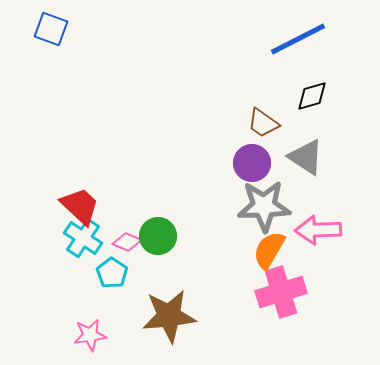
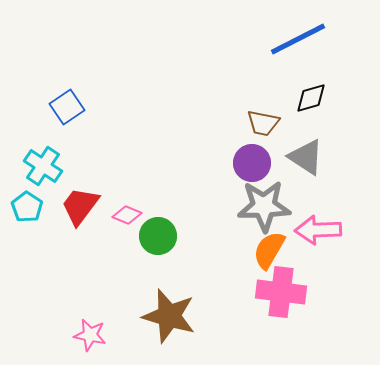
blue square: moved 16 px right, 78 px down; rotated 36 degrees clockwise
black diamond: moved 1 px left, 2 px down
brown trapezoid: rotated 24 degrees counterclockwise
red trapezoid: rotated 96 degrees counterclockwise
cyan cross: moved 40 px left, 72 px up
pink diamond: moved 27 px up
cyan pentagon: moved 85 px left, 66 px up
pink cross: rotated 24 degrees clockwise
brown star: rotated 22 degrees clockwise
pink star: rotated 20 degrees clockwise
